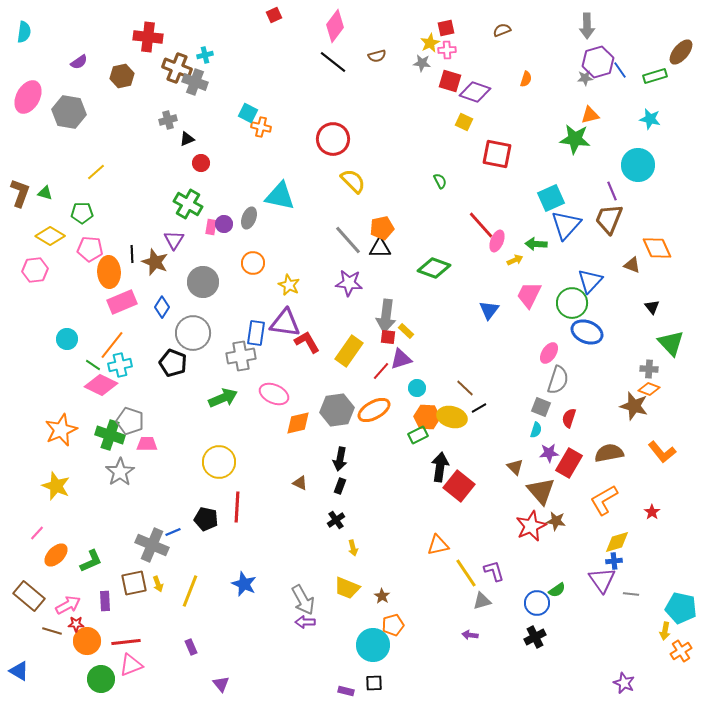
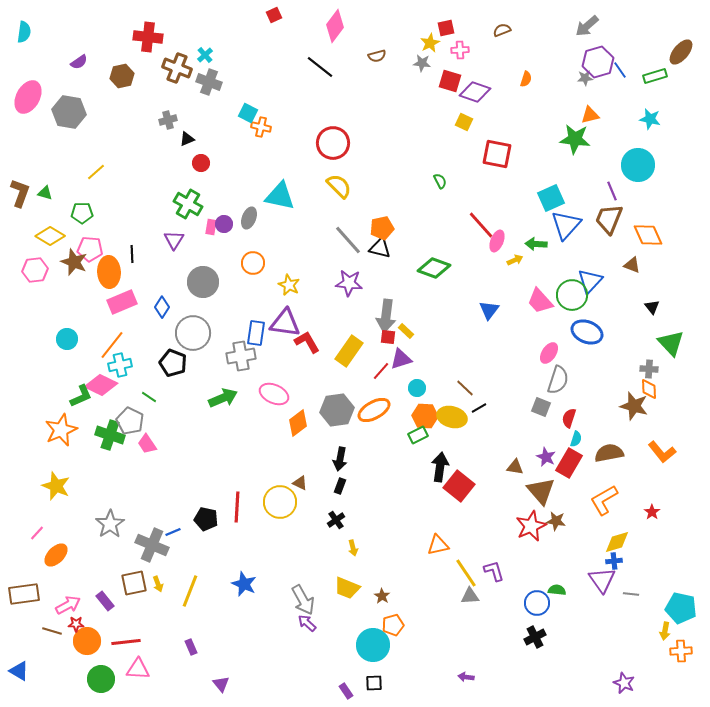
gray arrow at (587, 26): rotated 50 degrees clockwise
pink cross at (447, 50): moved 13 px right
cyan cross at (205, 55): rotated 28 degrees counterclockwise
black line at (333, 62): moved 13 px left, 5 px down
gray cross at (195, 82): moved 14 px right
red circle at (333, 139): moved 4 px down
yellow semicircle at (353, 181): moved 14 px left, 5 px down
black triangle at (380, 248): rotated 15 degrees clockwise
orange diamond at (657, 248): moved 9 px left, 13 px up
brown star at (155, 262): moved 81 px left
pink trapezoid at (529, 295): moved 11 px right, 6 px down; rotated 68 degrees counterclockwise
green circle at (572, 303): moved 8 px up
green line at (93, 365): moved 56 px right, 32 px down
orange diamond at (649, 389): rotated 65 degrees clockwise
orange hexagon at (427, 417): moved 2 px left, 1 px up
gray pentagon at (130, 421): rotated 8 degrees clockwise
orange diamond at (298, 423): rotated 24 degrees counterclockwise
cyan semicircle at (536, 430): moved 40 px right, 9 px down
pink trapezoid at (147, 444): rotated 125 degrees counterclockwise
purple star at (549, 453): moved 3 px left, 4 px down; rotated 30 degrees clockwise
yellow circle at (219, 462): moved 61 px right, 40 px down
brown triangle at (515, 467): rotated 36 degrees counterclockwise
gray star at (120, 472): moved 10 px left, 52 px down
green L-shape at (91, 561): moved 10 px left, 165 px up
green semicircle at (557, 590): rotated 138 degrees counterclockwise
brown rectangle at (29, 596): moved 5 px left, 2 px up; rotated 48 degrees counterclockwise
purple rectangle at (105, 601): rotated 36 degrees counterclockwise
gray triangle at (482, 601): moved 12 px left, 5 px up; rotated 12 degrees clockwise
purple arrow at (305, 622): moved 2 px right, 1 px down; rotated 42 degrees clockwise
purple arrow at (470, 635): moved 4 px left, 42 px down
orange cross at (681, 651): rotated 30 degrees clockwise
pink triangle at (131, 665): moved 7 px right, 4 px down; rotated 25 degrees clockwise
purple rectangle at (346, 691): rotated 42 degrees clockwise
